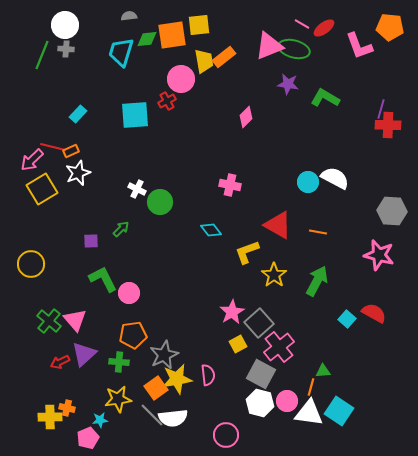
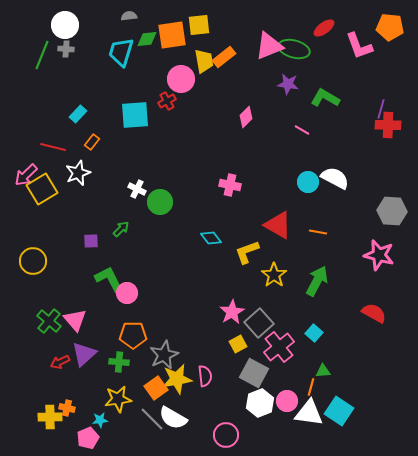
pink line at (302, 24): moved 106 px down
orange rectangle at (71, 151): moved 21 px right, 9 px up; rotated 28 degrees counterclockwise
pink arrow at (32, 160): moved 6 px left, 15 px down
cyan diamond at (211, 230): moved 8 px down
yellow circle at (31, 264): moved 2 px right, 3 px up
green L-shape at (103, 279): moved 6 px right
pink circle at (129, 293): moved 2 px left
cyan square at (347, 319): moved 33 px left, 14 px down
orange pentagon at (133, 335): rotated 8 degrees clockwise
gray square at (261, 374): moved 7 px left, 1 px up
pink semicircle at (208, 375): moved 3 px left, 1 px down
white hexagon at (260, 403): rotated 24 degrees clockwise
gray line at (152, 415): moved 4 px down
white semicircle at (173, 418): rotated 36 degrees clockwise
